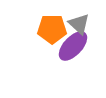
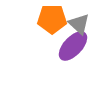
orange pentagon: moved 10 px up
